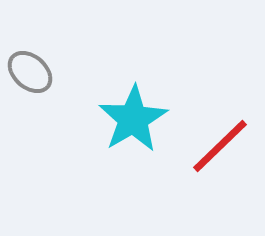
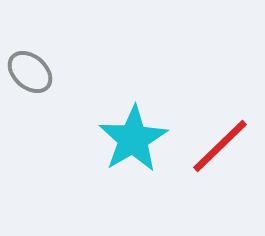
cyan star: moved 20 px down
